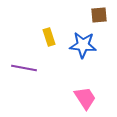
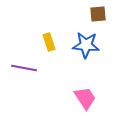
brown square: moved 1 px left, 1 px up
yellow rectangle: moved 5 px down
blue star: moved 3 px right
